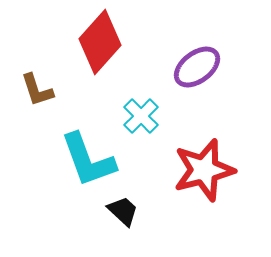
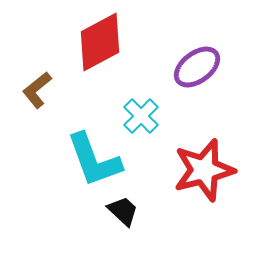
red diamond: rotated 20 degrees clockwise
brown L-shape: rotated 69 degrees clockwise
cyan L-shape: moved 6 px right
